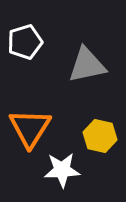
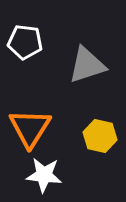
white pentagon: rotated 24 degrees clockwise
gray triangle: rotated 6 degrees counterclockwise
white star: moved 18 px left, 5 px down; rotated 9 degrees clockwise
